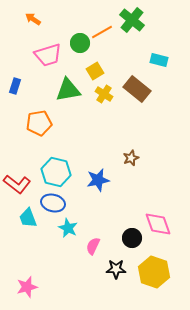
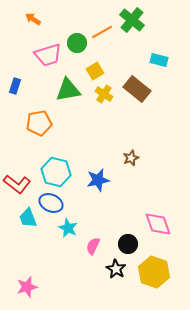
green circle: moved 3 px left
blue ellipse: moved 2 px left; rotated 10 degrees clockwise
black circle: moved 4 px left, 6 px down
black star: rotated 30 degrees clockwise
